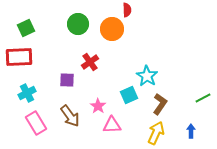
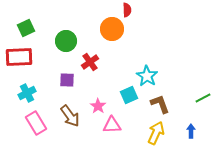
green circle: moved 12 px left, 17 px down
brown L-shape: rotated 55 degrees counterclockwise
